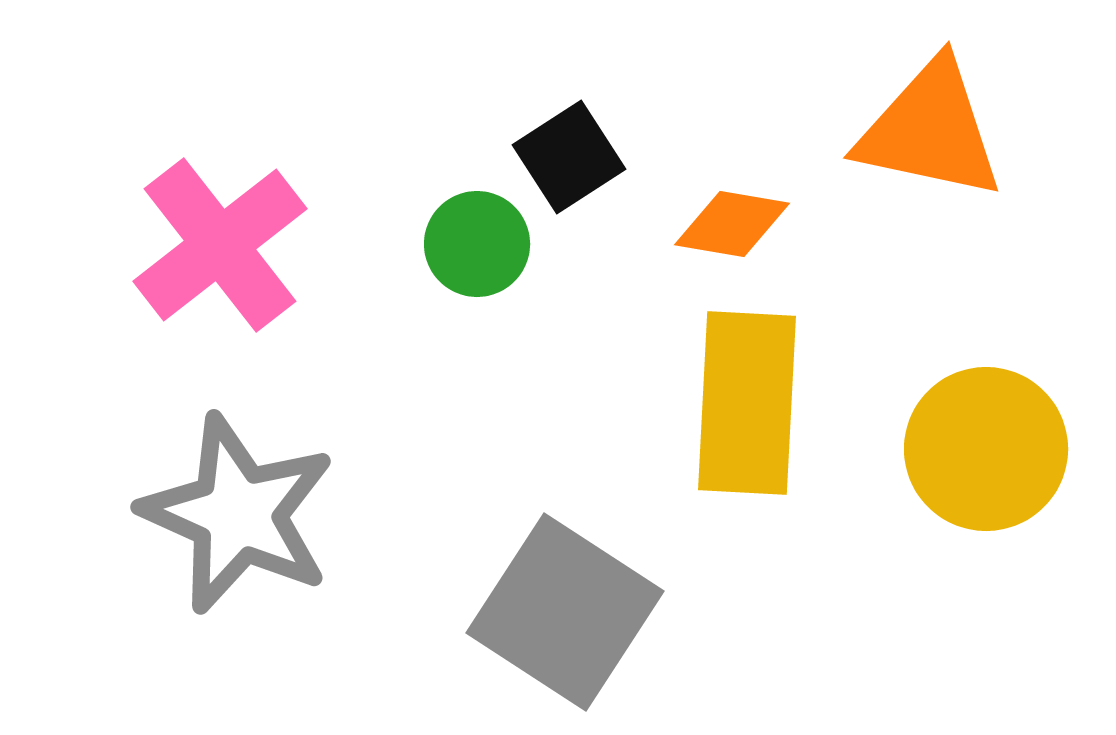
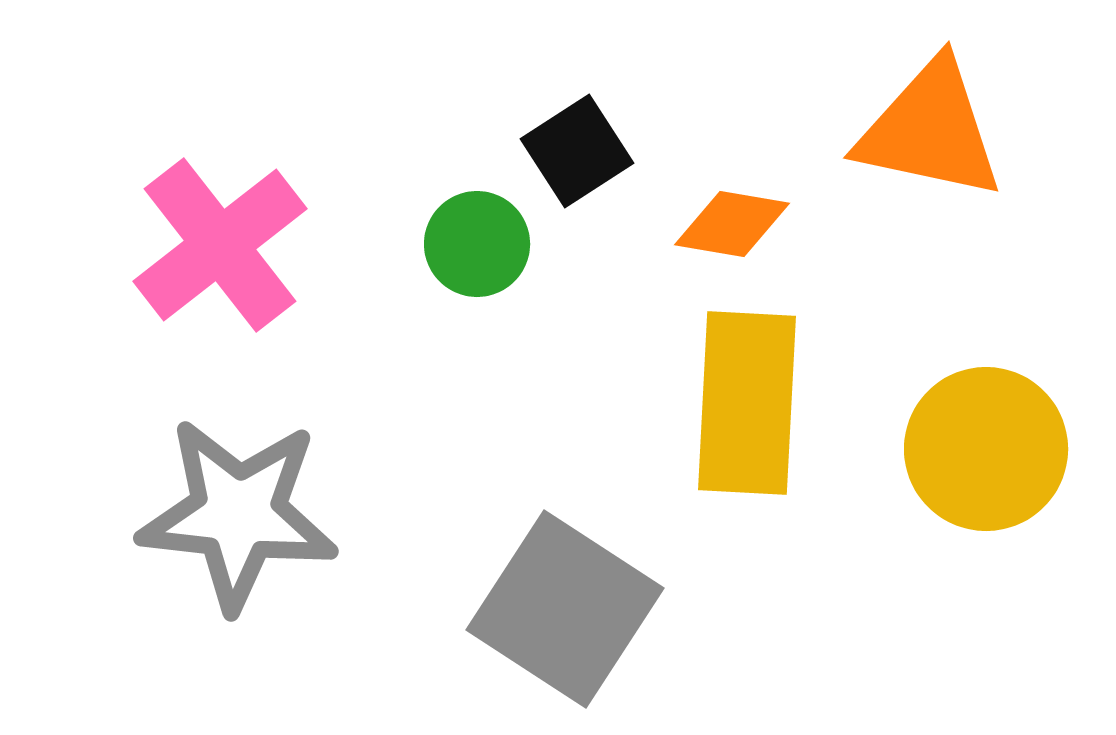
black square: moved 8 px right, 6 px up
gray star: rotated 18 degrees counterclockwise
gray square: moved 3 px up
